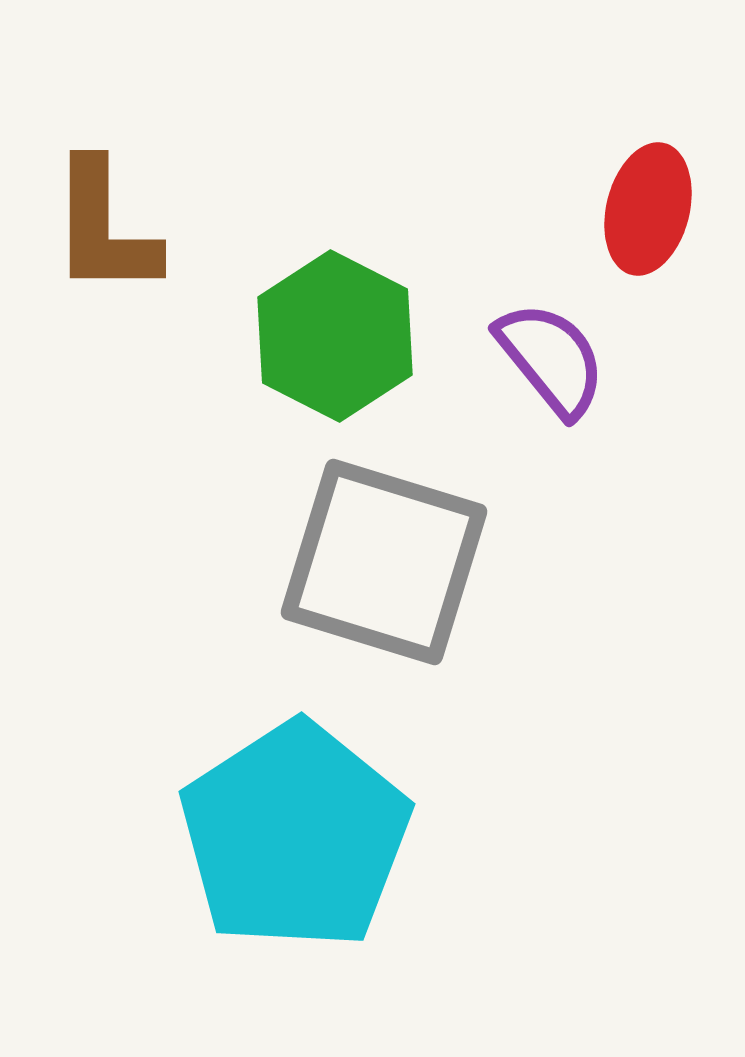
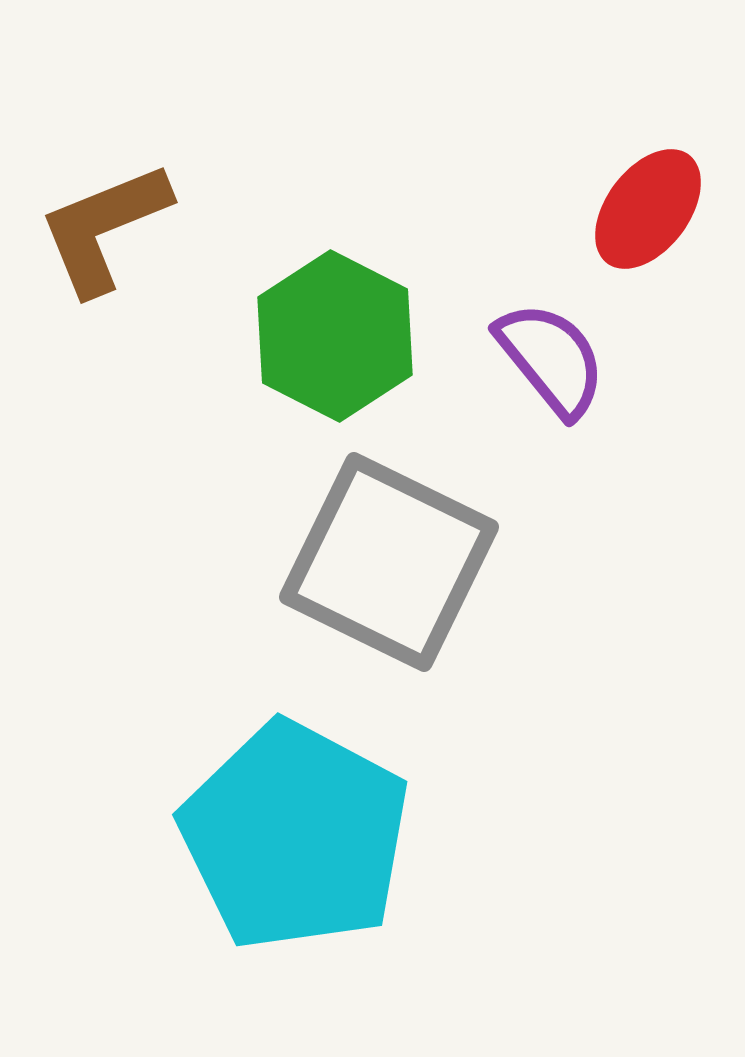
red ellipse: rotated 23 degrees clockwise
brown L-shape: rotated 68 degrees clockwise
gray square: moved 5 px right; rotated 9 degrees clockwise
cyan pentagon: rotated 11 degrees counterclockwise
